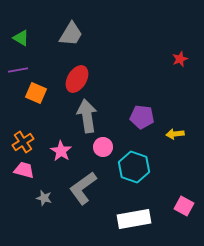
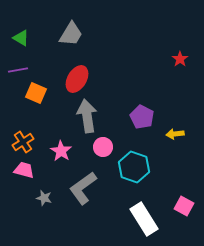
red star: rotated 14 degrees counterclockwise
purple pentagon: rotated 20 degrees clockwise
white rectangle: moved 10 px right; rotated 68 degrees clockwise
